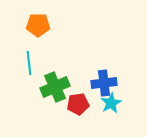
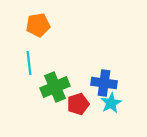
orange pentagon: rotated 10 degrees counterclockwise
blue cross: rotated 15 degrees clockwise
red pentagon: rotated 10 degrees counterclockwise
